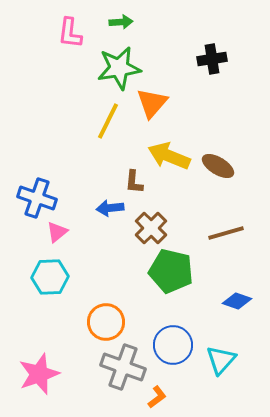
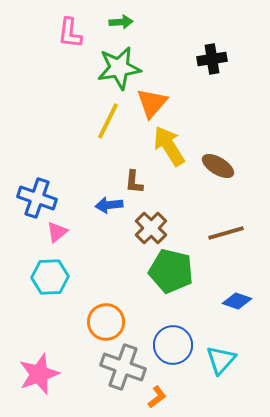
yellow arrow: moved 10 px up; rotated 36 degrees clockwise
blue arrow: moved 1 px left, 3 px up
